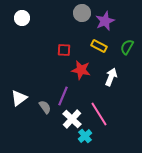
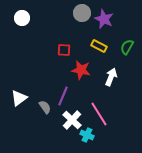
purple star: moved 1 px left, 2 px up; rotated 24 degrees counterclockwise
white cross: moved 1 px down
cyan cross: moved 2 px right, 1 px up; rotated 24 degrees counterclockwise
